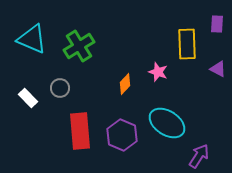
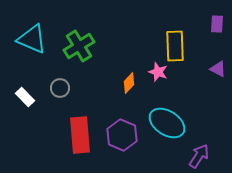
yellow rectangle: moved 12 px left, 2 px down
orange diamond: moved 4 px right, 1 px up
white rectangle: moved 3 px left, 1 px up
red rectangle: moved 4 px down
